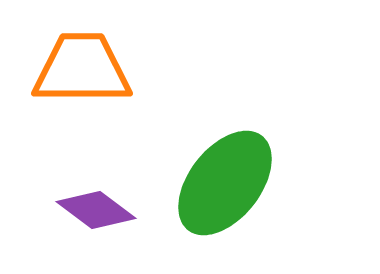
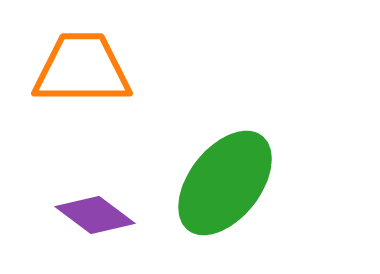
purple diamond: moved 1 px left, 5 px down
